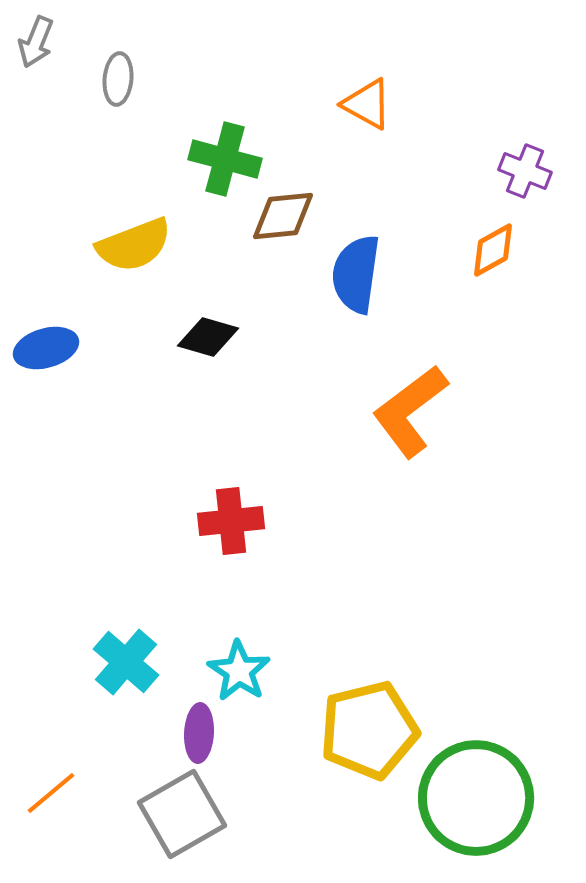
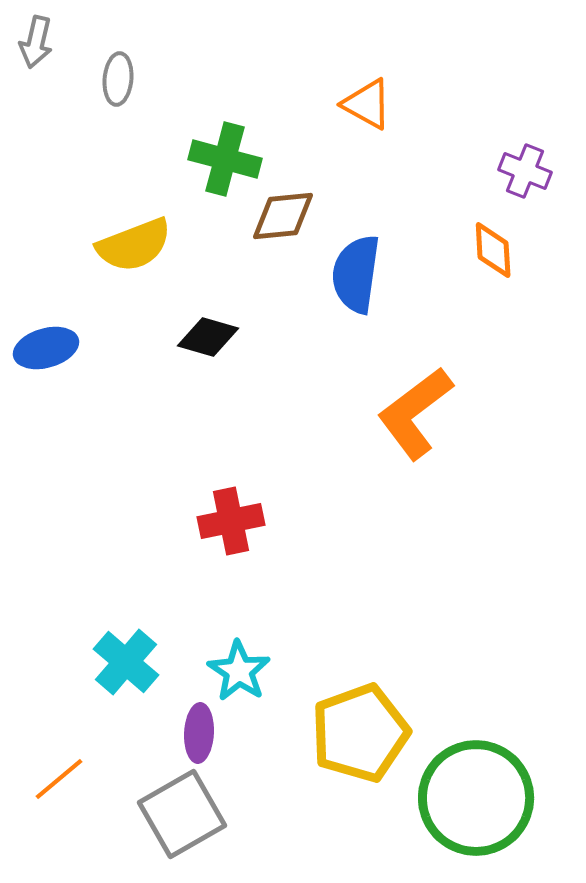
gray arrow: rotated 9 degrees counterclockwise
orange diamond: rotated 64 degrees counterclockwise
orange L-shape: moved 5 px right, 2 px down
red cross: rotated 6 degrees counterclockwise
yellow pentagon: moved 9 px left, 3 px down; rotated 6 degrees counterclockwise
orange line: moved 8 px right, 14 px up
